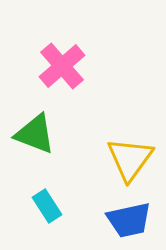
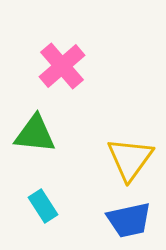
green triangle: rotated 15 degrees counterclockwise
cyan rectangle: moved 4 px left
